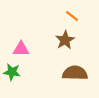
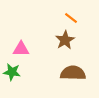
orange line: moved 1 px left, 2 px down
brown semicircle: moved 2 px left
